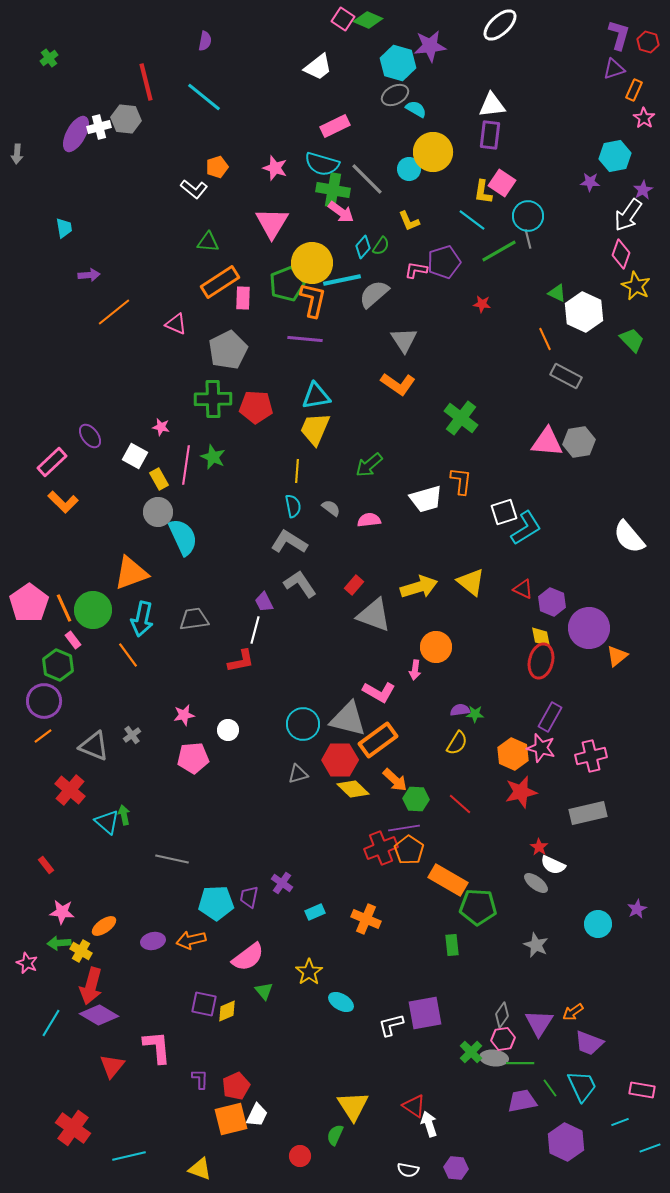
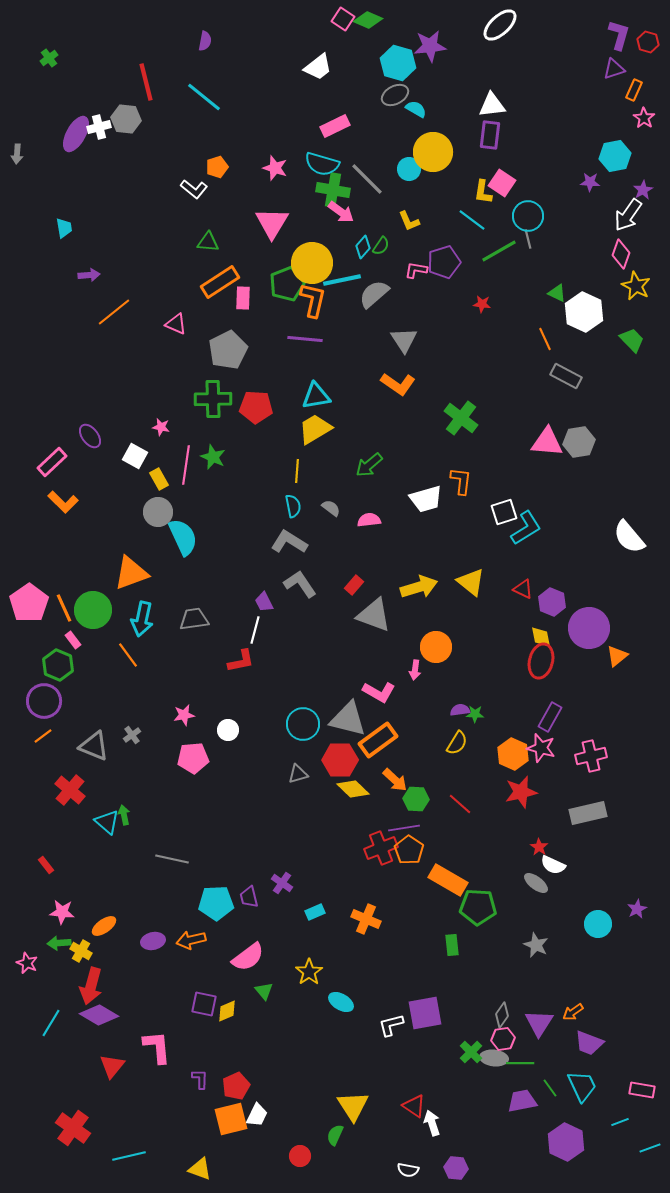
yellow trapezoid at (315, 429): rotated 36 degrees clockwise
purple trapezoid at (249, 897): rotated 25 degrees counterclockwise
white arrow at (429, 1124): moved 3 px right, 1 px up
